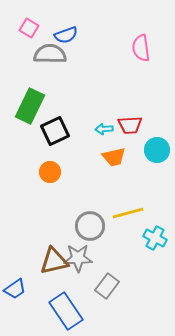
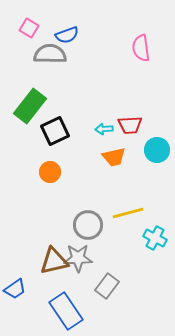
blue semicircle: moved 1 px right
green rectangle: rotated 12 degrees clockwise
gray circle: moved 2 px left, 1 px up
